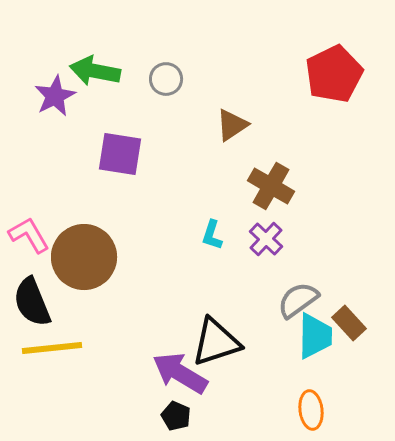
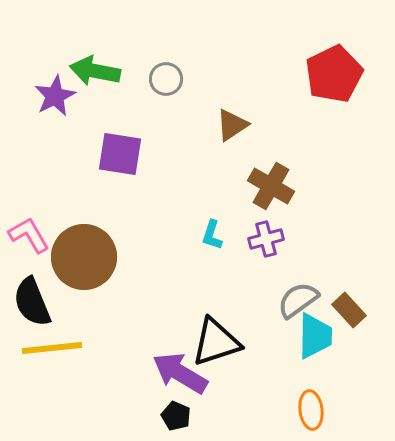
purple cross: rotated 32 degrees clockwise
brown rectangle: moved 13 px up
